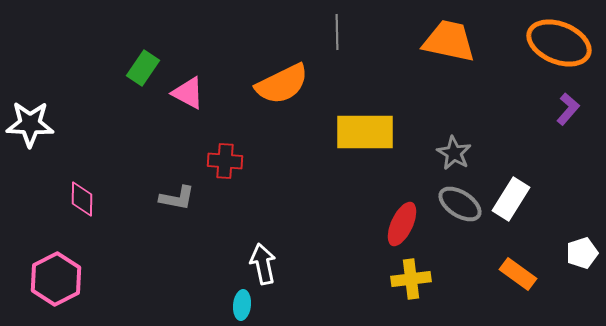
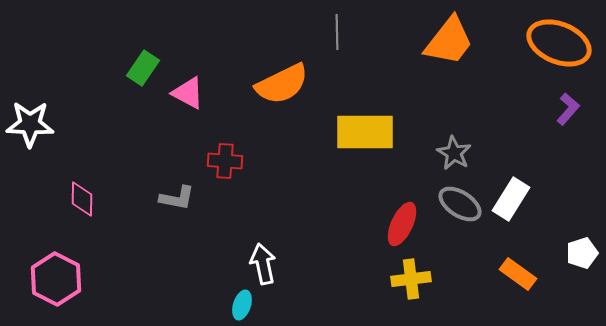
orange trapezoid: rotated 116 degrees clockwise
pink hexagon: rotated 6 degrees counterclockwise
cyan ellipse: rotated 12 degrees clockwise
